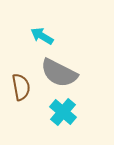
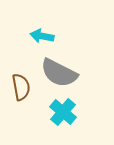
cyan arrow: rotated 20 degrees counterclockwise
